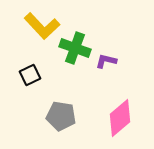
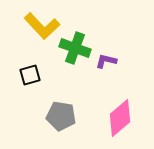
black square: rotated 10 degrees clockwise
